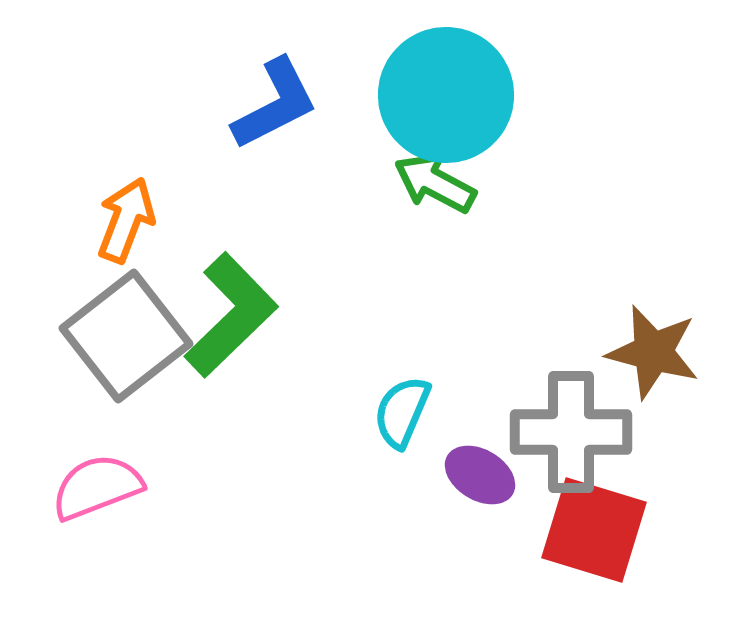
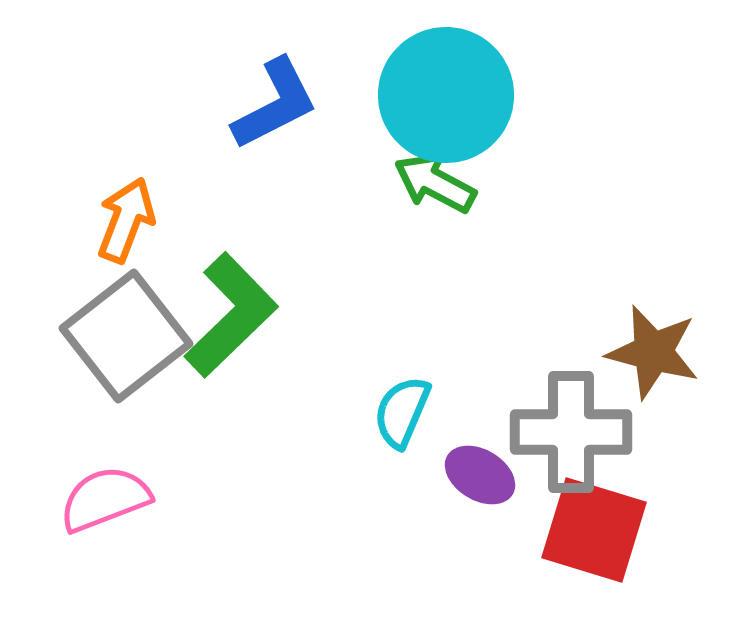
pink semicircle: moved 8 px right, 12 px down
